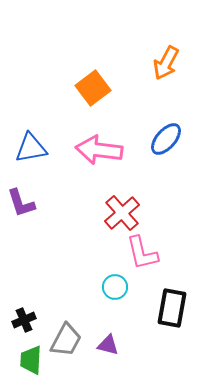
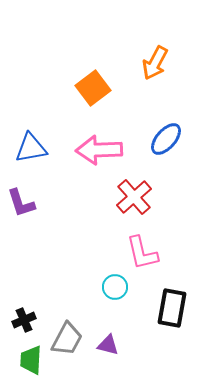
orange arrow: moved 11 px left
pink arrow: rotated 9 degrees counterclockwise
red cross: moved 12 px right, 16 px up
gray trapezoid: moved 1 px right, 1 px up
